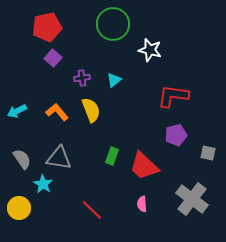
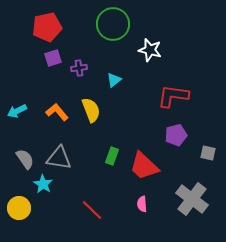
purple square: rotated 30 degrees clockwise
purple cross: moved 3 px left, 10 px up
gray semicircle: moved 3 px right
